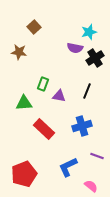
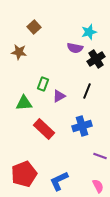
black cross: moved 1 px right, 1 px down
purple triangle: rotated 40 degrees counterclockwise
purple line: moved 3 px right
blue L-shape: moved 9 px left, 14 px down
pink semicircle: moved 7 px right; rotated 24 degrees clockwise
